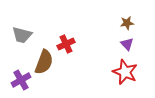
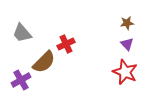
gray trapezoid: moved 2 px up; rotated 35 degrees clockwise
brown semicircle: rotated 25 degrees clockwise
